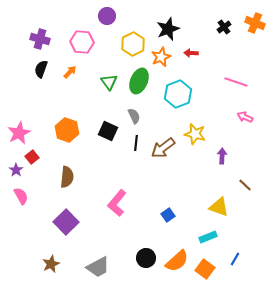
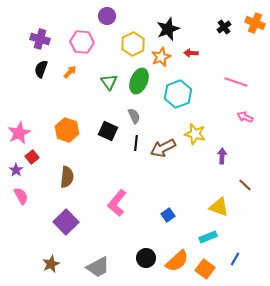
brown arrow: rotated 10 degrees clockwise
